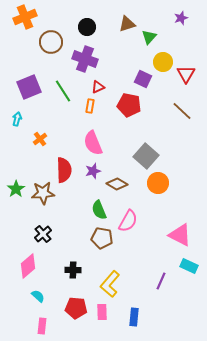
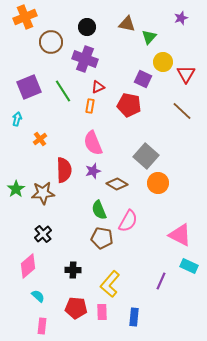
brown triangle at (127, 24): rotated 30 degrees clockwise
